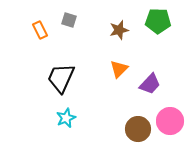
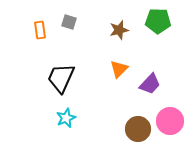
gray square: moved 2 px down
orange rectangle: rotated 18 degrees clockwise
